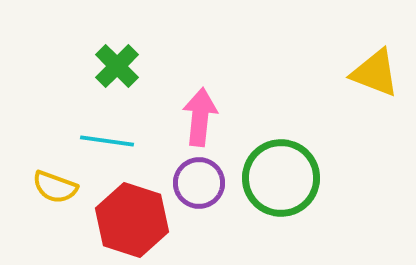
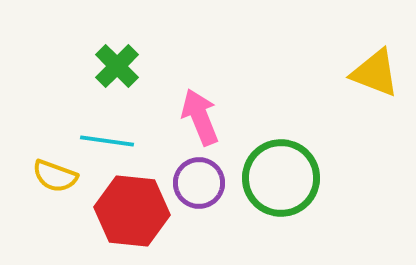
pink arrow: rotated 28 degrees counterclockwise
yellow semicircle: moved 11 px up
red hexagon: moved 9 px up; rotated 12 degrees counterclockwise
